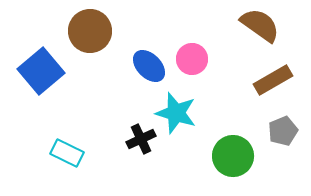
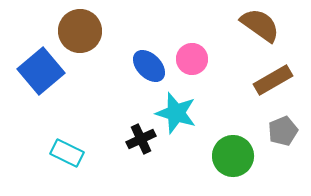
brown circle: moved 10 px left
